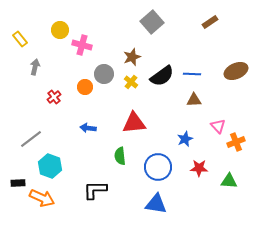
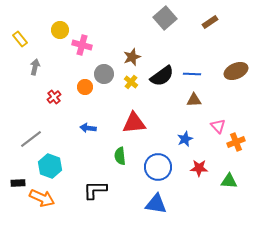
gray square: moved 13 px right, 4 px up
